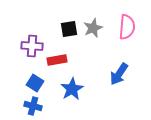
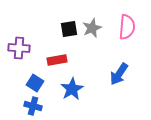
gray star: moved 1 px left
purple cross: moved 13 px left, 2 px down
